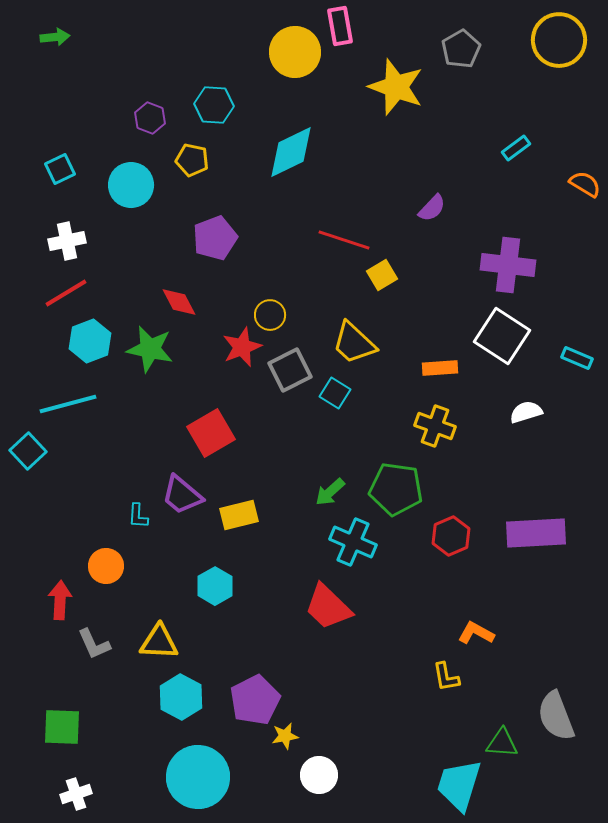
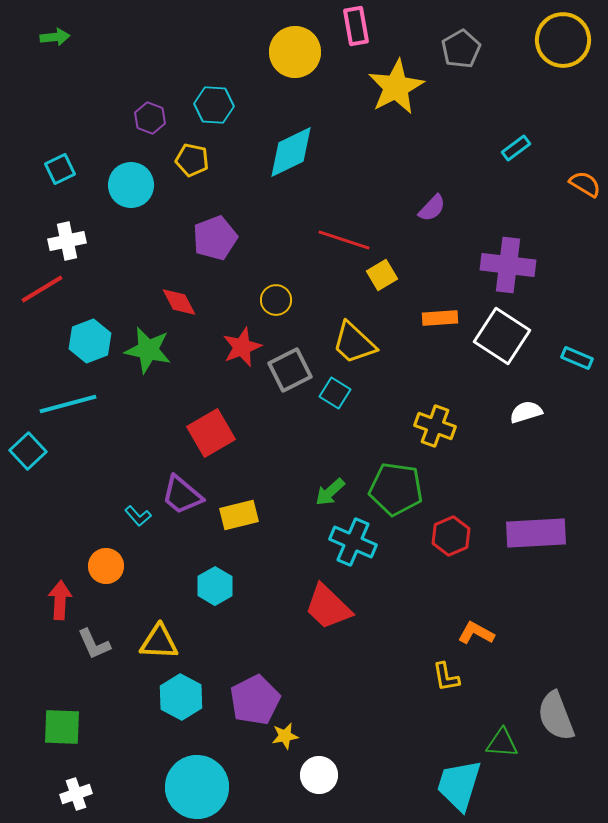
pink rectangle at (340, 26): moved 16 px right
yellow circle at (559, 40): moved 4 px right
yellow star at (396, 87): rotated 24 degrees clockwise
red line at (66, 293): moved 24 px left, 4 px up
yellow circle at (270, 315): moved 6 px right, 15 px up
green star at (150, 349): moved 2 px left, 1 px down
orange rectangle at (440, 368): moved 50 px up
cyan L-shape at (138, 516): rotated 44 degrees counterclockwise
cyan circle at (198, 777): moved 1 px left, 10 px down
